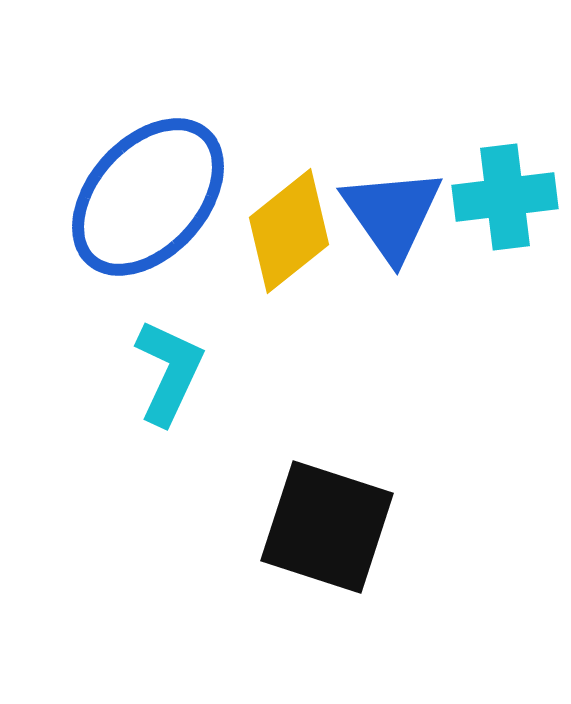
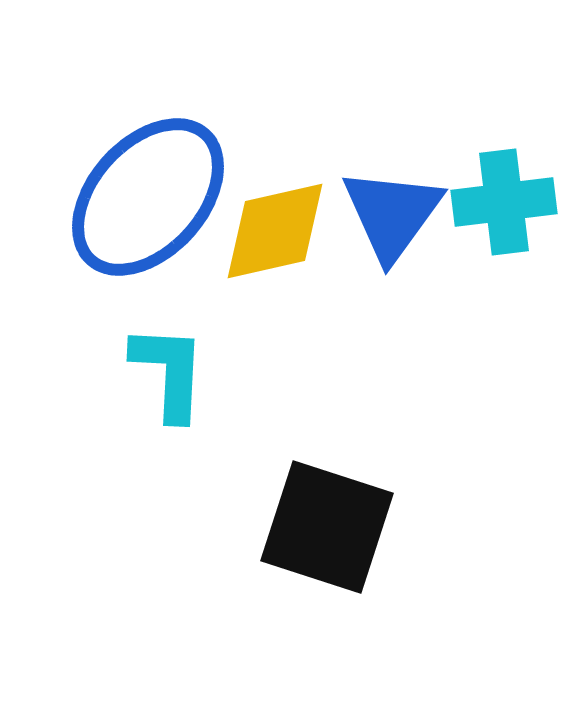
cyan cross: moved 1 px left, 5 px down
blue triangle: rotated 11 degrees clockwise
yellow diamond: moved 14 px left; rotated 26 degrees clockwise
cyan L-shape: rotated 22 degrees counterclockwise
